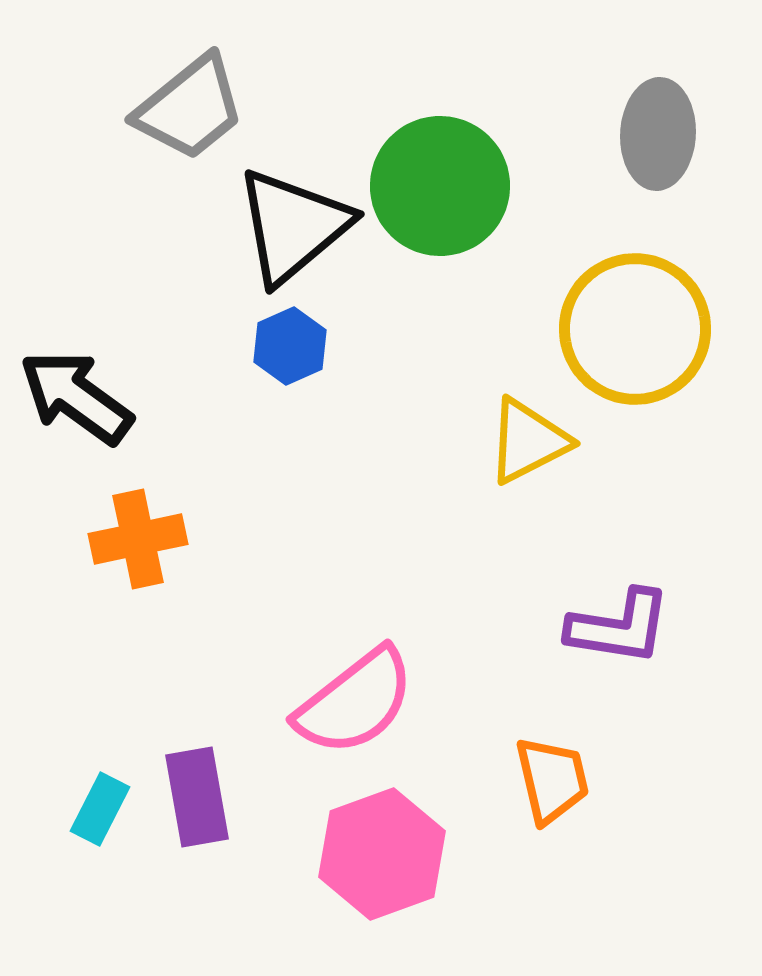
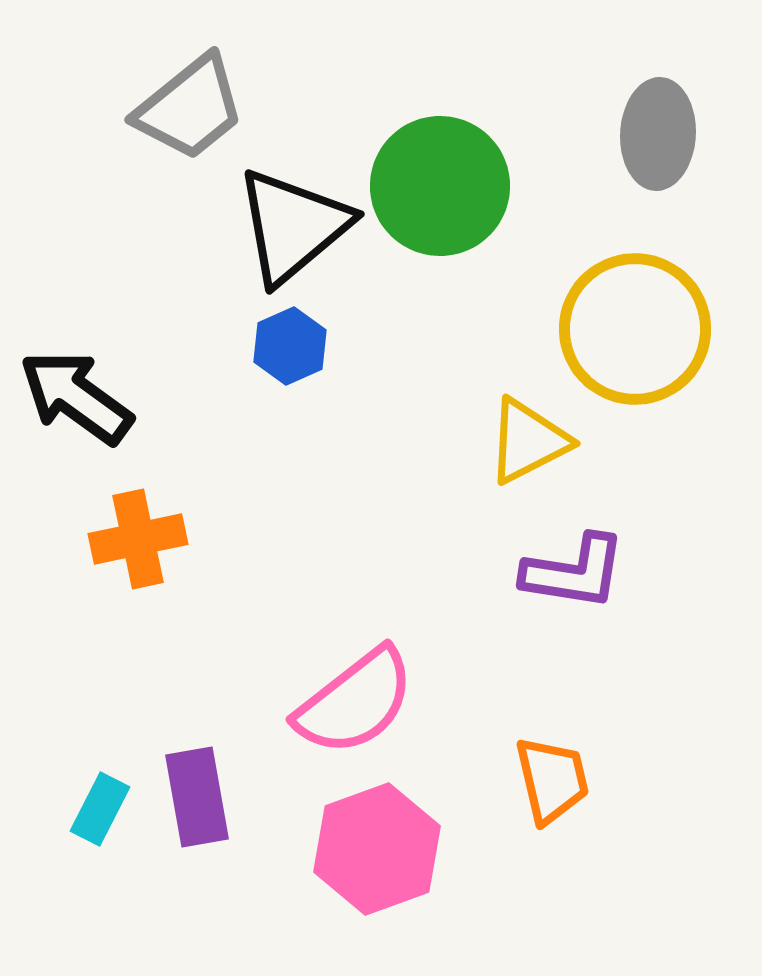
purple L-shape: moved 45 px left, 55 px up
pink hexagon: moved 5 px left, 5 px up
